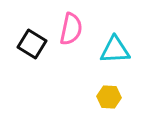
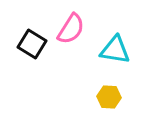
pink semicircle: rotated 20 degrees clockwise
cyan triangle: rotated 12 degrees clockwise
